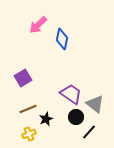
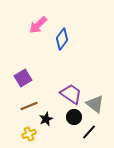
blue diamond: rotated 25 degrees clockwise
brown line: moved 1 px right, 3 px up
black circle: moved 2 px left
